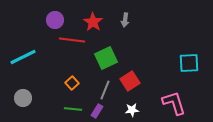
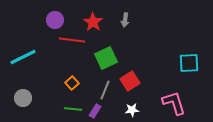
purple rectangle: moved 2 px left
